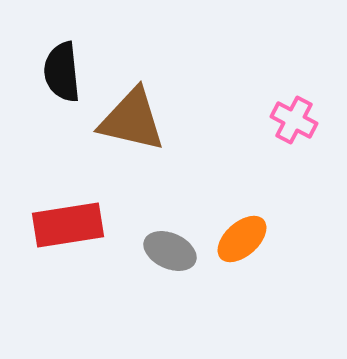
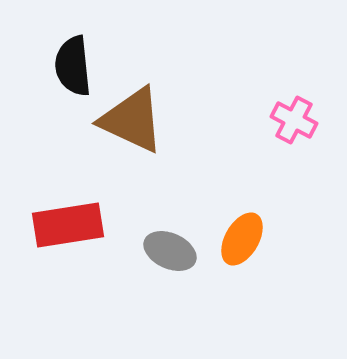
black semicircle: moved 11 px right, 6 px up
brown triangle: rotated 12 degrees clockwise
orange ellipse: rotated 18 degrees counterclockwise
